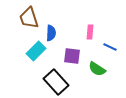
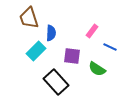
pink rectangle: moved 2 px right, 1 px up; rotated 32 degrees clockwise
